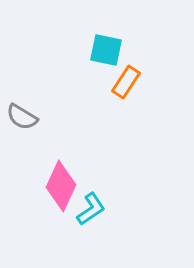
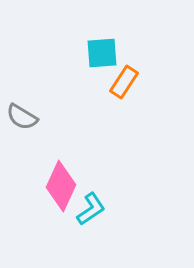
cyan square: moved 4 px left, 3 px down; rotated 16 degrees counterclockwise
orange rectangle: moved 2 px left
